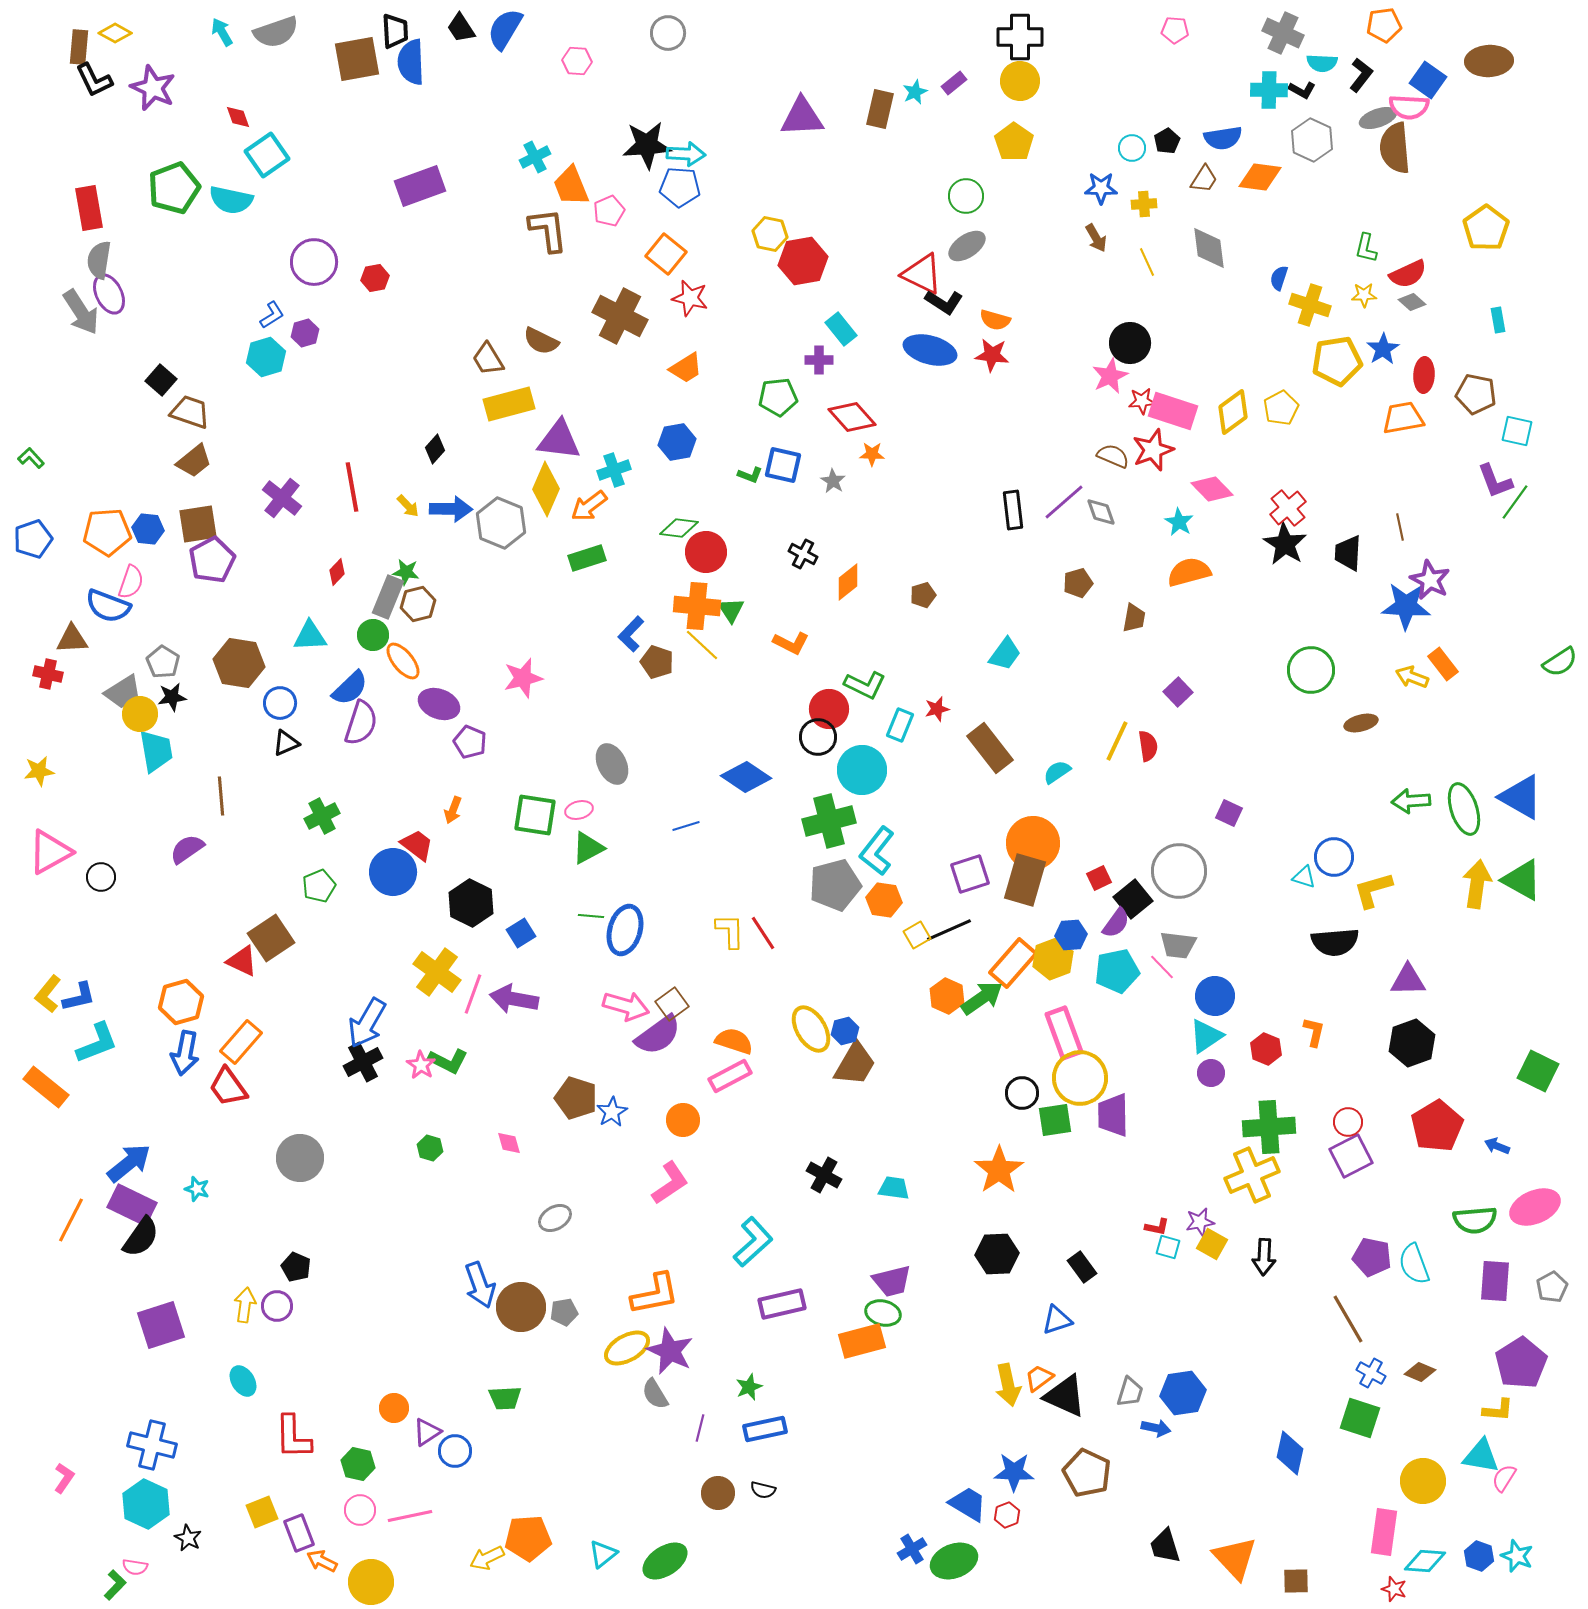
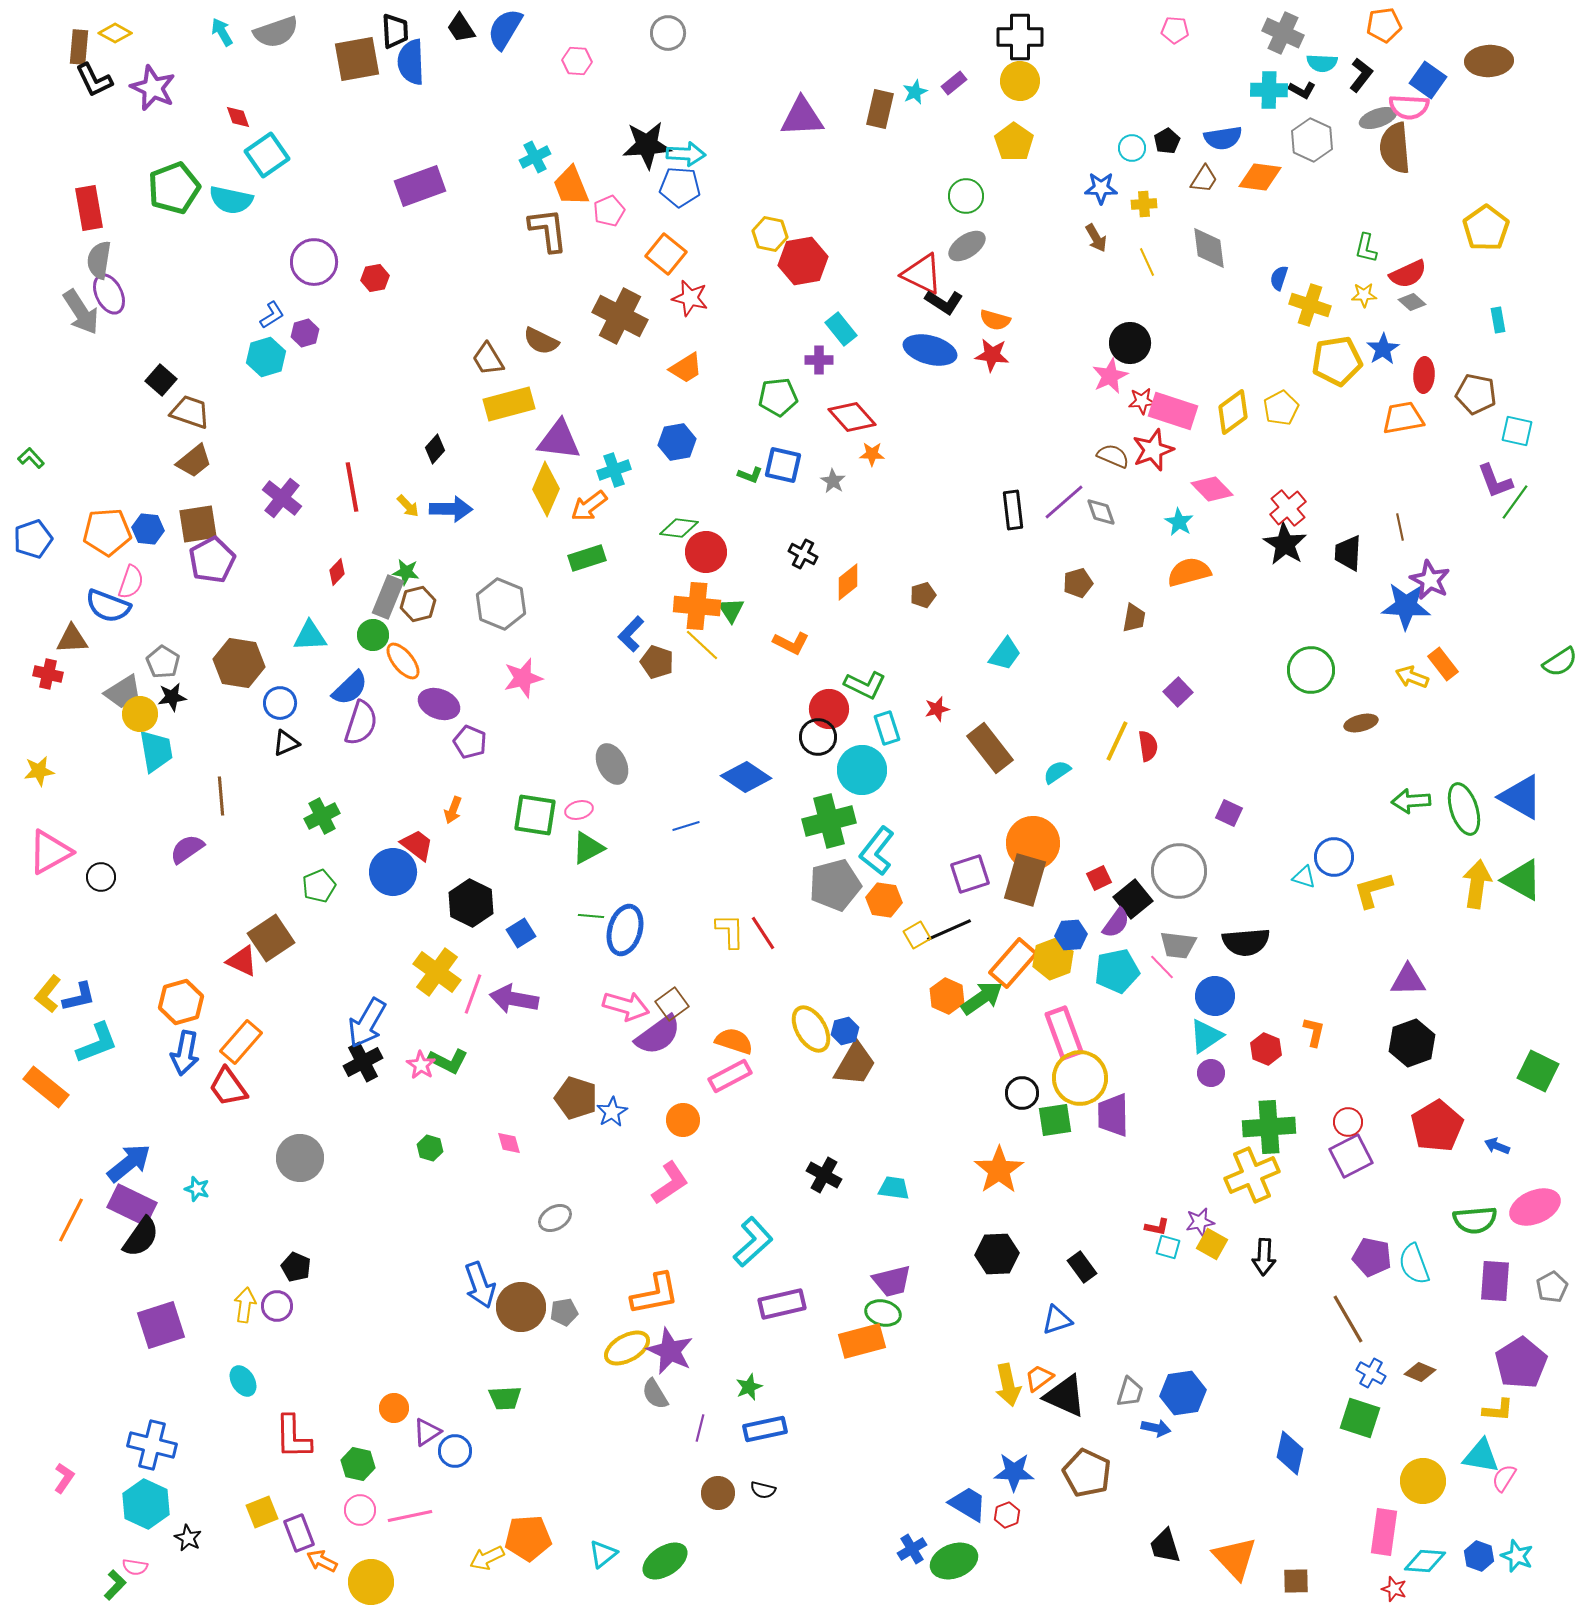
gray hexagon at (501, 523): moved 81 px down
cyan rectangle at (900, 725): moved 13 px left, 3 px down; rotated 40 degrees counterclockwise
black semicircle at (1335, 942): moved 89 px left
